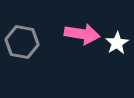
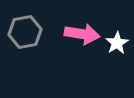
gray hexagon: moved 3 px right, 10 px up; rotated 20 degrees counterclockwise
